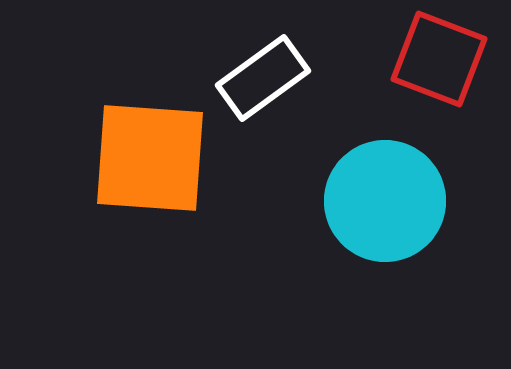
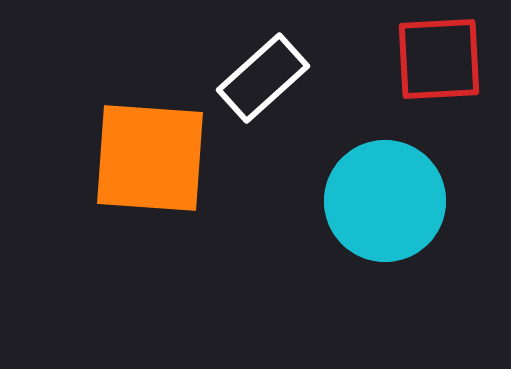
red square: rotated 24 degrees counterclockwise
white rectangle: rotated 6 degrees counterclockwise
